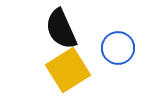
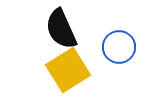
blue circle: moved 1 px right, 1 px up
